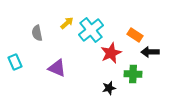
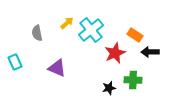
red star: moved 4 px right
green cross: moved 6 px down
